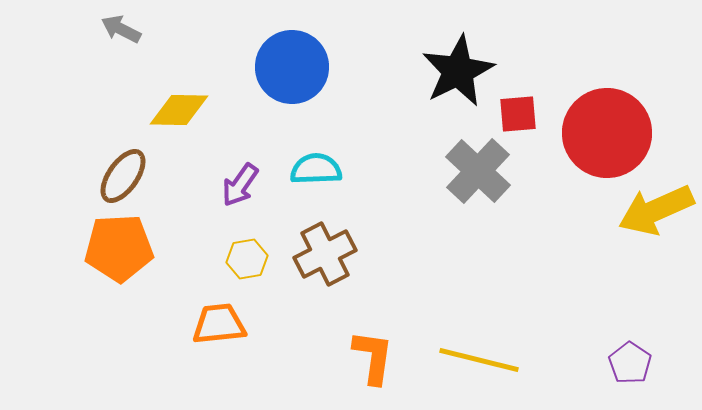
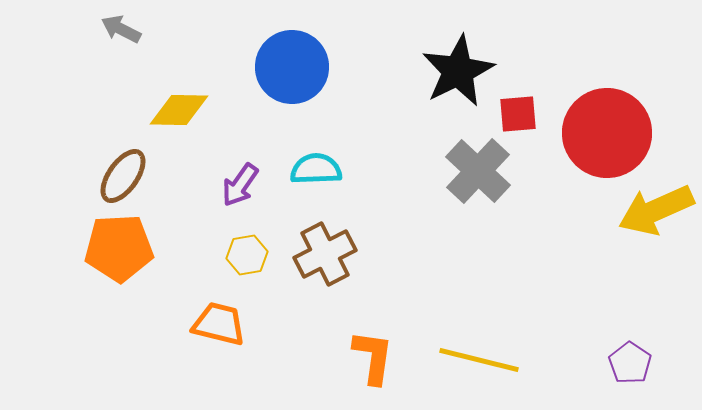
yellow hexagon: moved 4 px up
orange trapezoid: rotated 20 degrees clockwise
